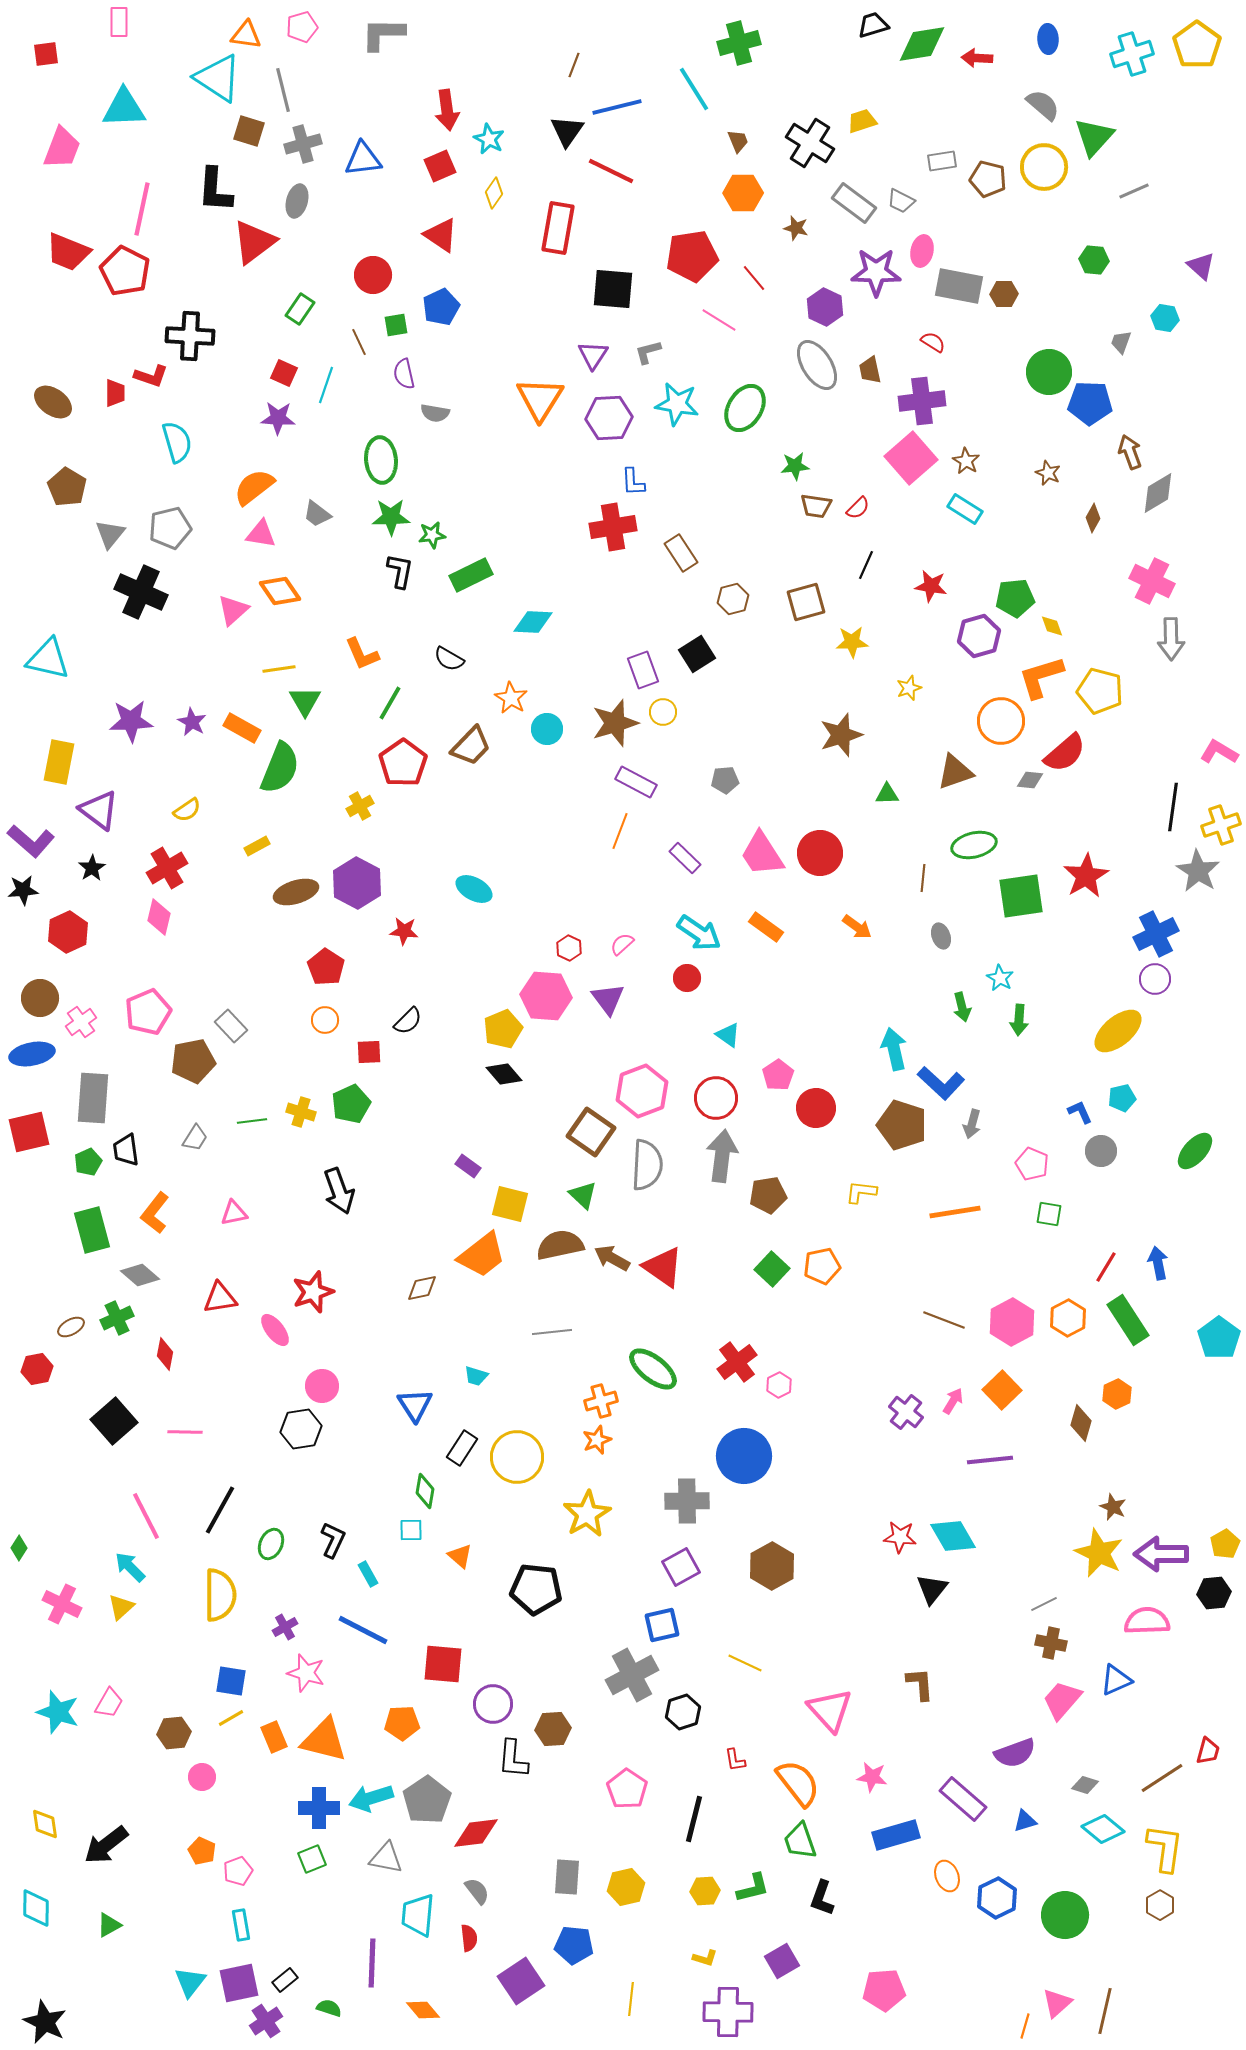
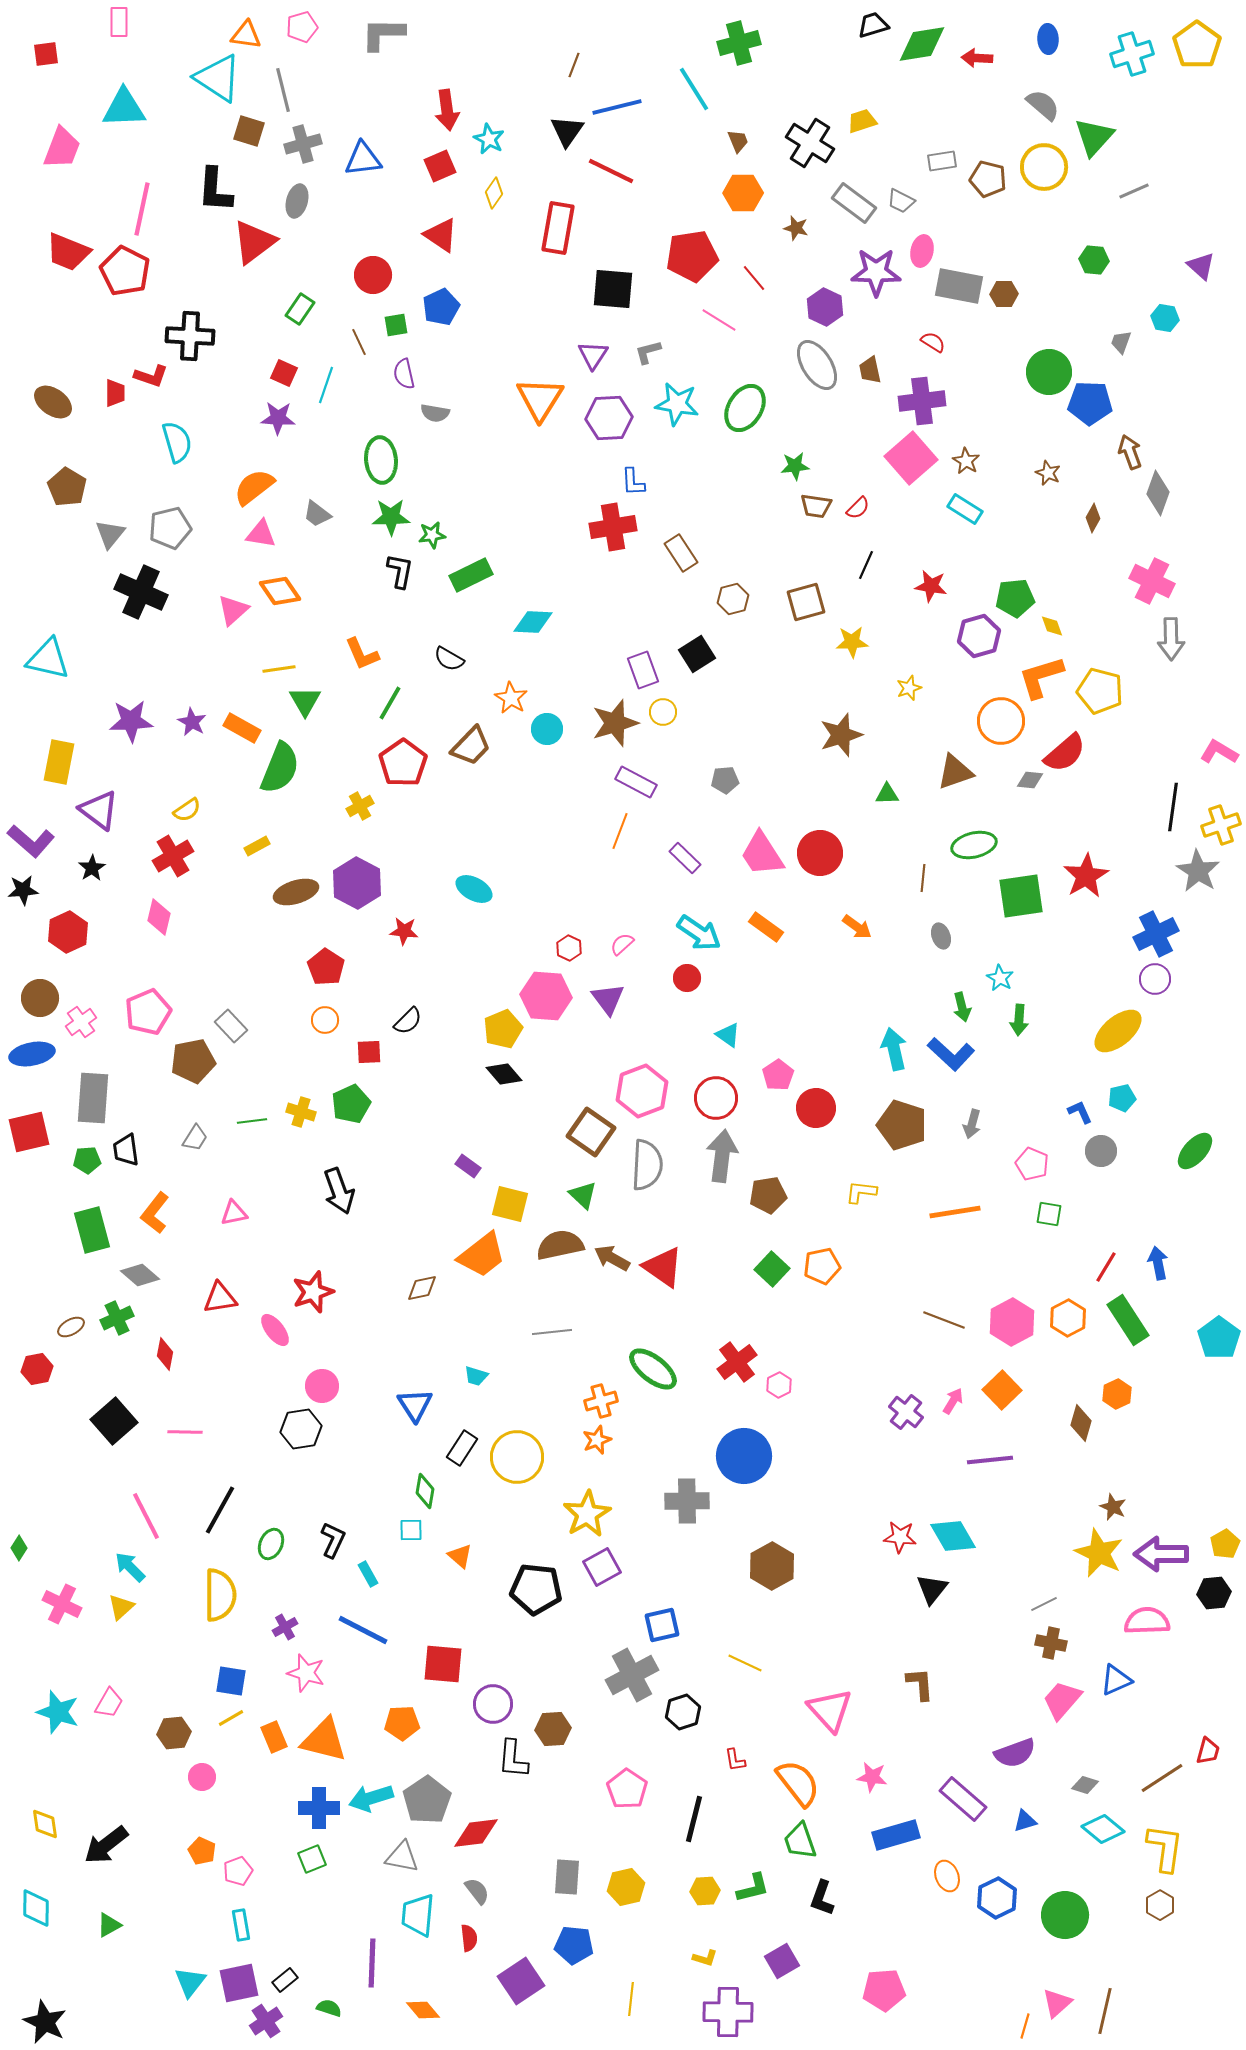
gray diamond at (1158, 493): rotated 39 degrees counterclockwise
red cross at (167, 868): moved 6 px right, 12 px up
blue L-shape at (941, 1083): moved 10 px right, 29 px up
green pentagon at (88, 1162): moved 1 px left, 2 px up; rotated 20 degrees clockwise
purple square at (681, 1567): moved 79 px left
gray triangle at (386, 1858): moved 16 px right, 1 px up
